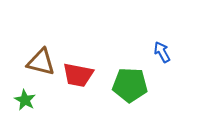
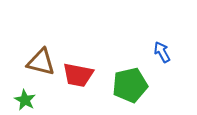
green pentagon: rotated 16 degrees counterclockwise
